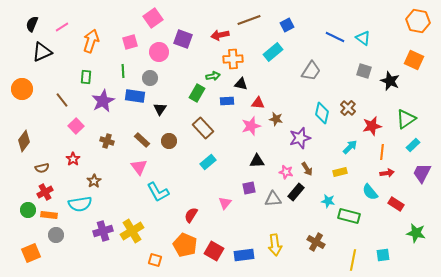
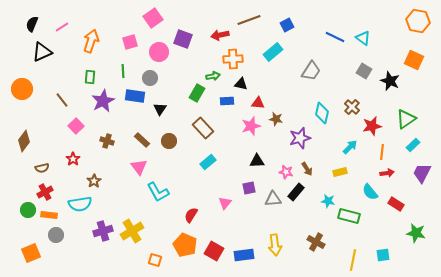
gray square at (364, 71): rotated 14 degrees clockwise
green rectangle at (86, 77): moved 4 px right
brown cross at (348, 108): moved 4 px right, 1 px up
